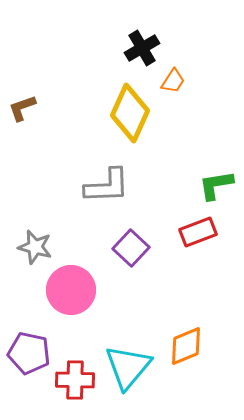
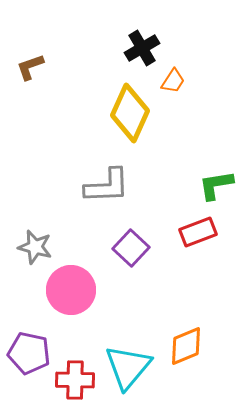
brown L-shape: moved 8 px right, 41 px up
